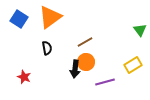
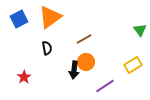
blue square: rotated 30 degrees clockwise
brown line: moved 1 px left, 3 px up
black arrow: moved 1 px left, 1 px down
red star: rotated 16 degrees clockwise
purple line: moved 4 px down; rotated 18 degrees counterclockwise
